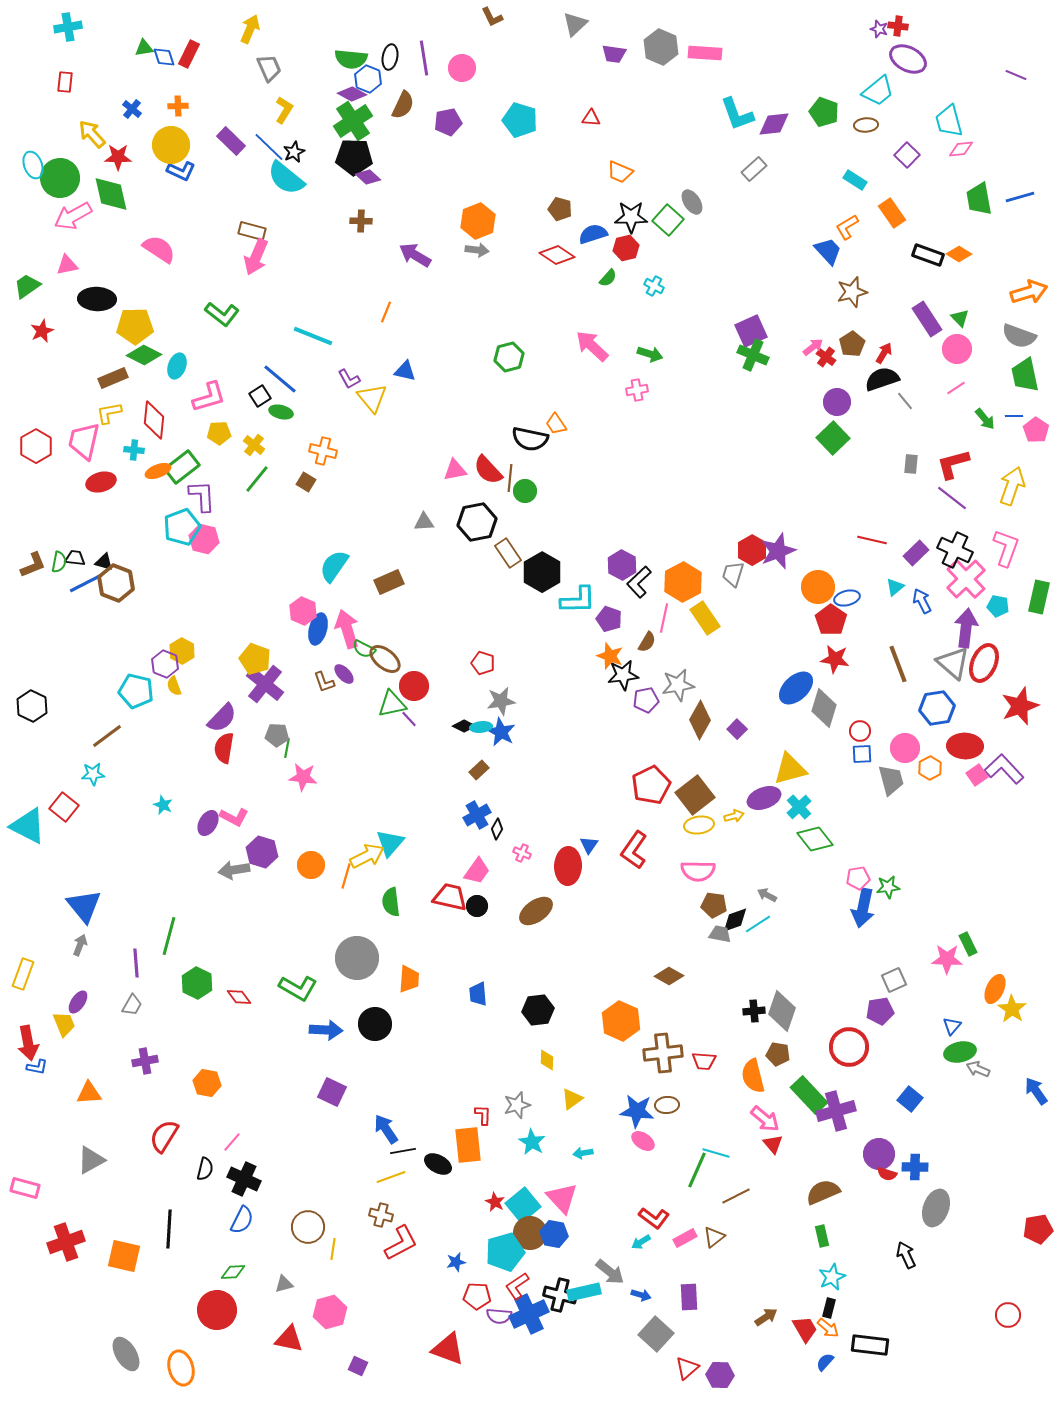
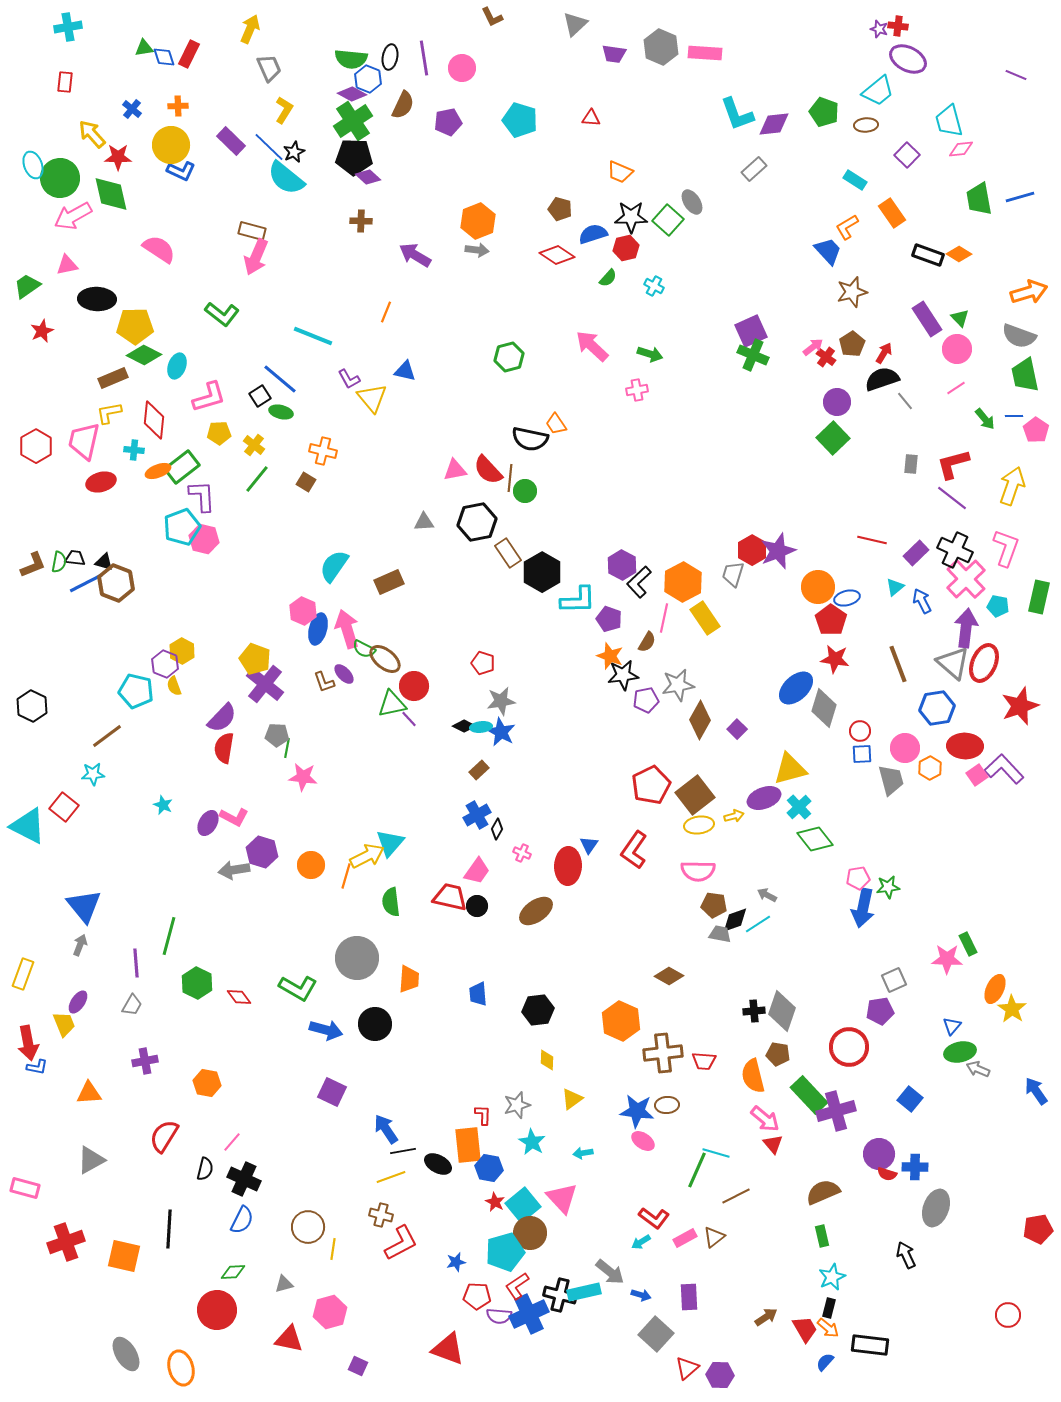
blue arrow at (326, 1030): rotated 12 degrees clockwise
blue hexagon at (554, 1234): moved 65 px left, 66 px up
